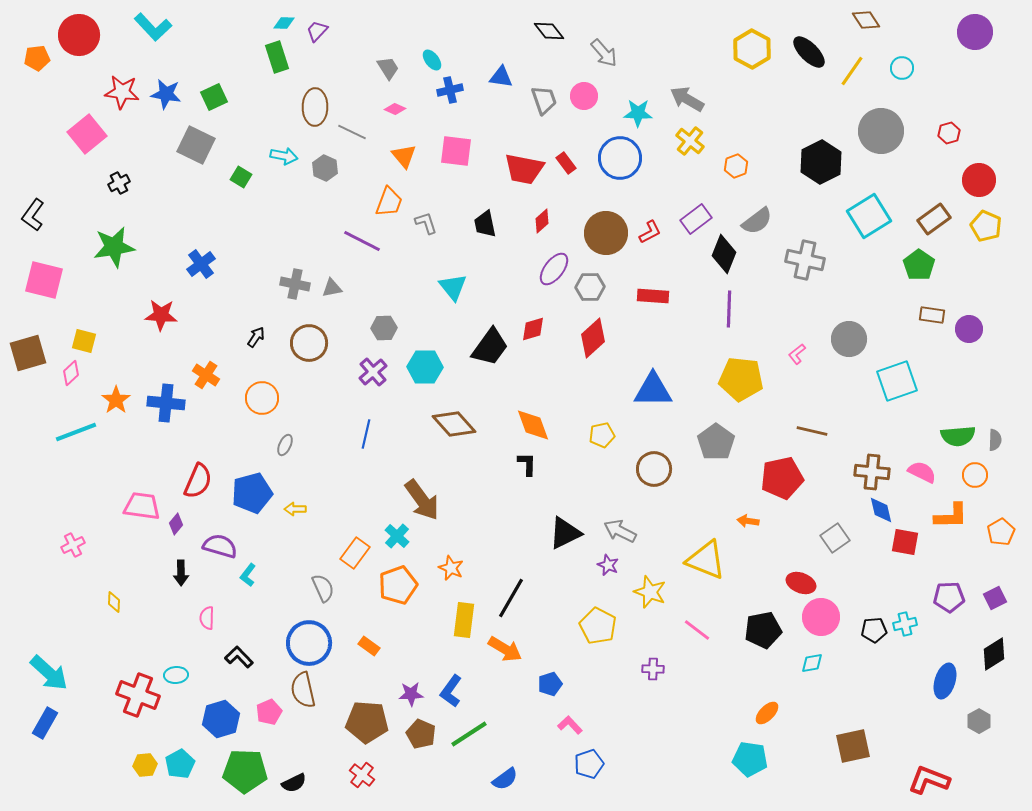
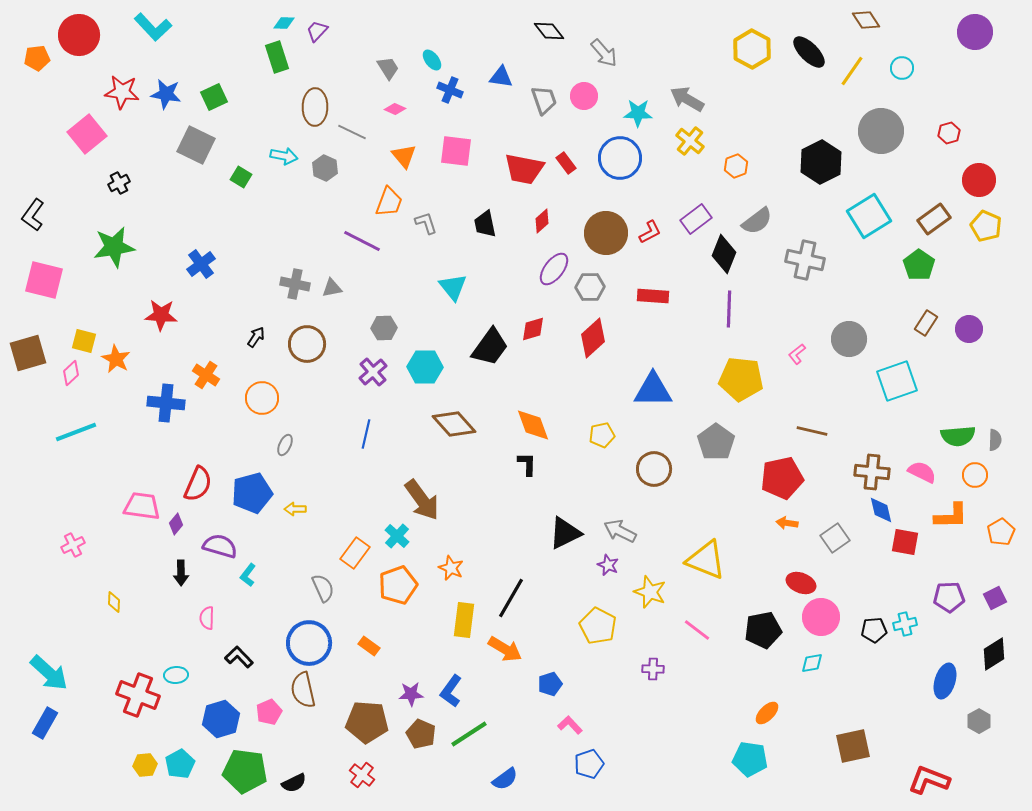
blue cross at (450, 90): rotated 35 degrees clockwise
brown rectangle at (932, 315): moved 6 px left, 8 px down; rotated 65 degrees counterclockwise
brown circle at (309, 343): moved 2 px left, 1 px down
orange star at (116, 400): moved 41 px up; rotated 8 degrees counterclockwise
red semicircle at (198, 481): moved 3 px down
orange arrow at (748, 521): moved 39 px right, 2 px down
green pentagon at (245, 771): rotated 6 degrees clockwise
